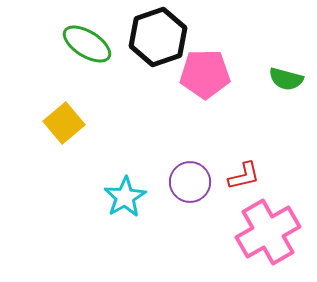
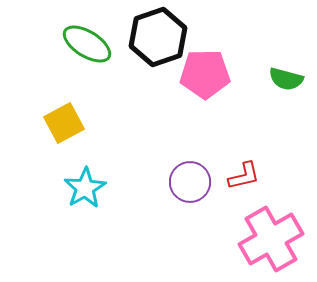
yellow square: rotated 12 degrees clockwise
cyan star: moved 40 px left, 9 px up
pink cross: moved 3 px right, 7 px down
